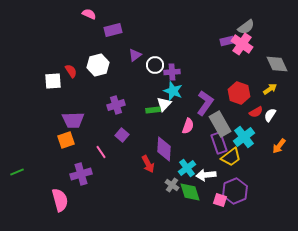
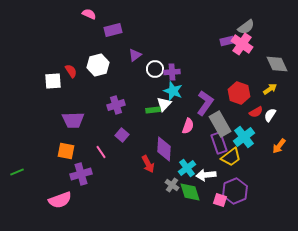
white circle at (155, 65): moved 4 px down
orange square at (66, 140): moved 11 px down; rotated 30 degrees clockwise
pink semicircle at (60, 200): rotated 85 degrees clockwise
